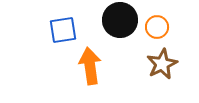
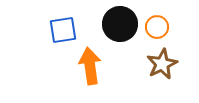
black circle: moved 4 px down
